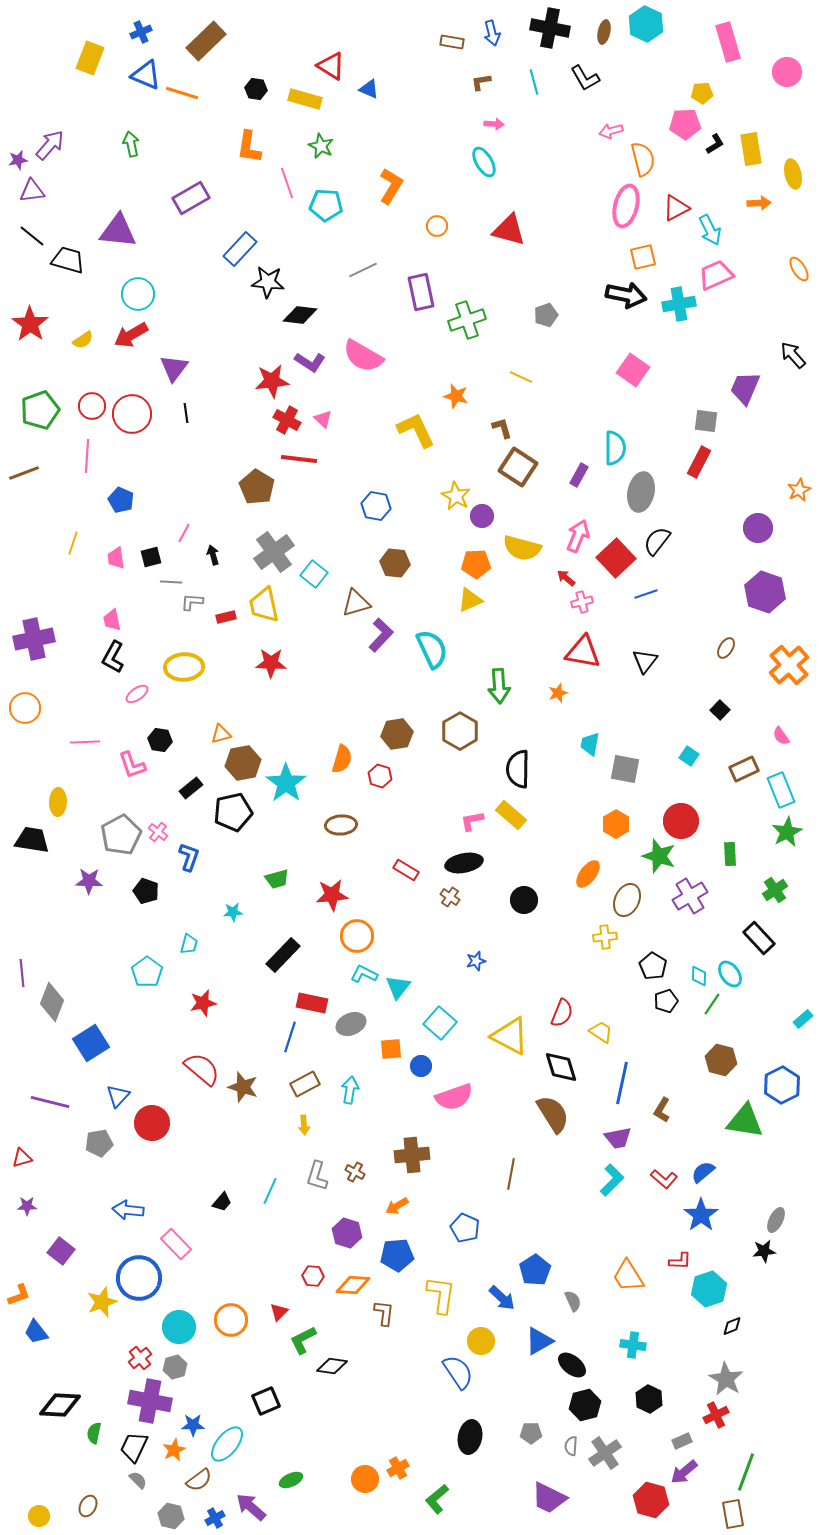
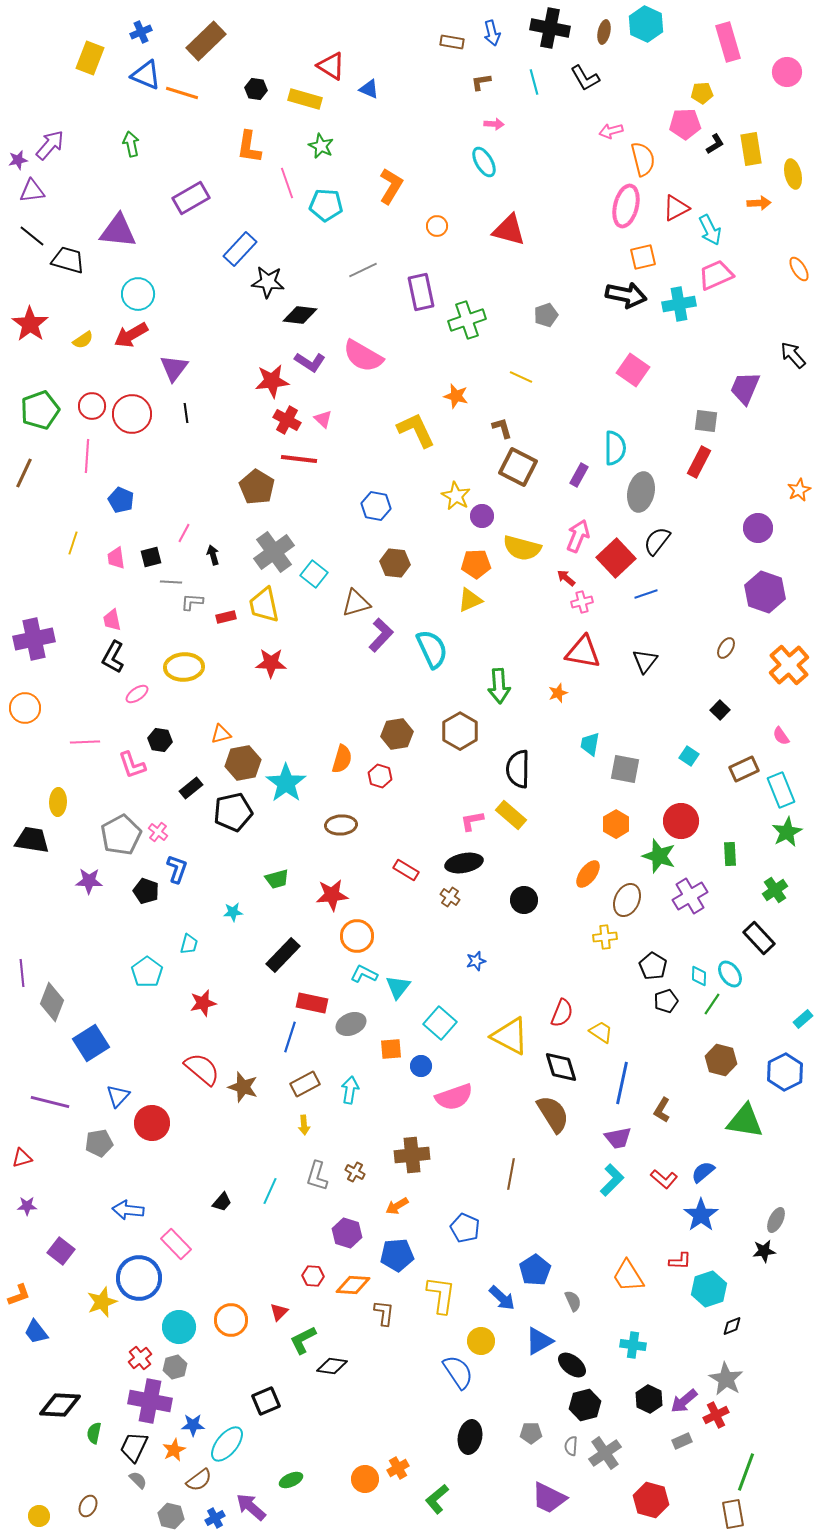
brown square at (518, 467): rotated 6 degrees counterclockwise
brown line at (24, 473): rotated 44 degrees counterclockwise
blue L-shape at (189, 857): moved 12 px left, 12 px down
blue hexagon at (782, 1085): moved 3 px right, 13 px up
purple arrow at (684, 1472): moved 71 px up
